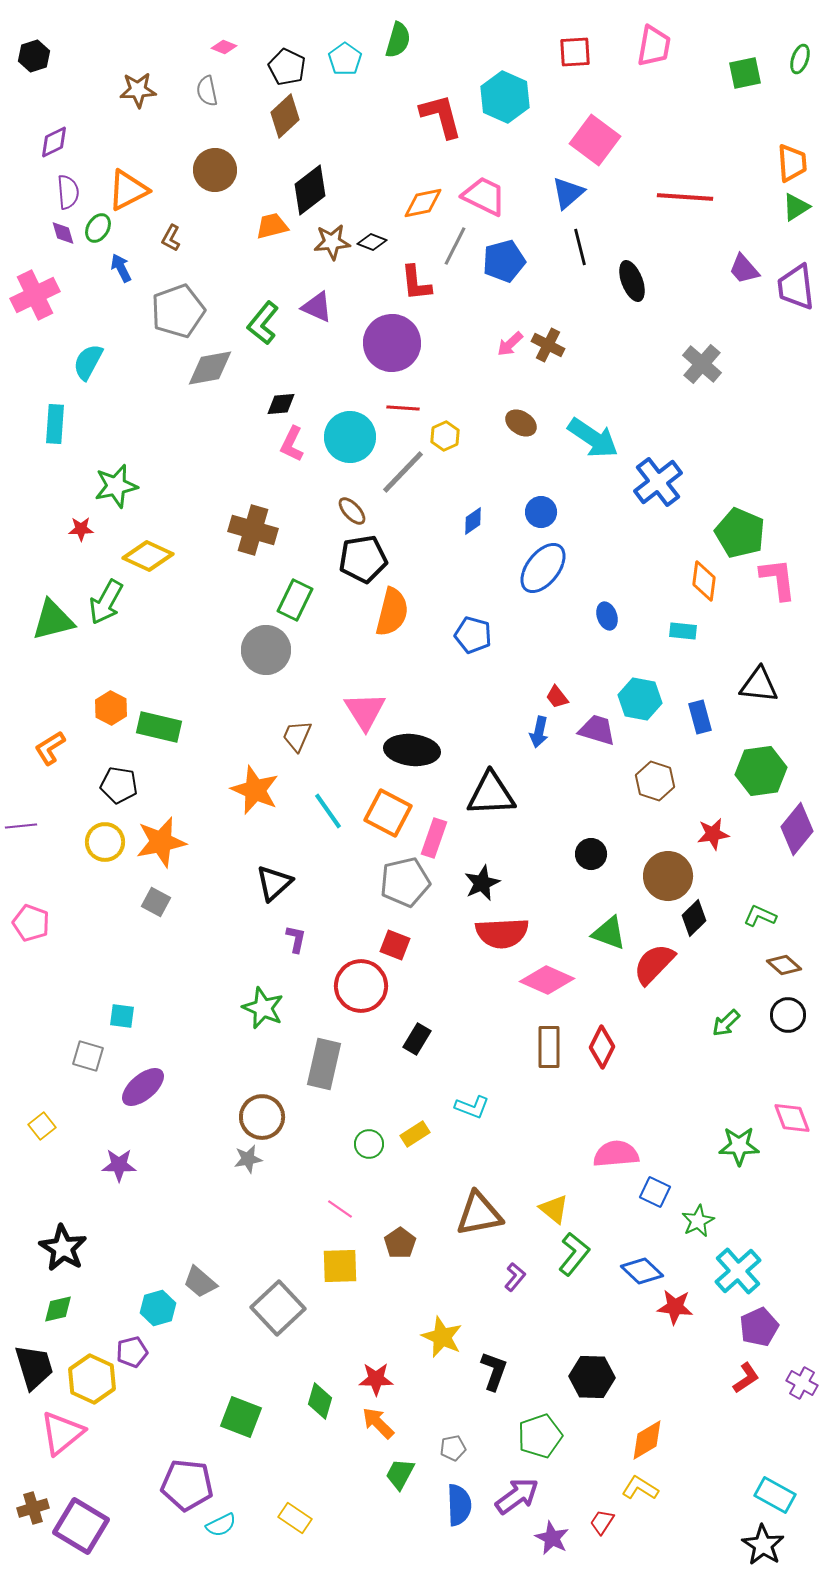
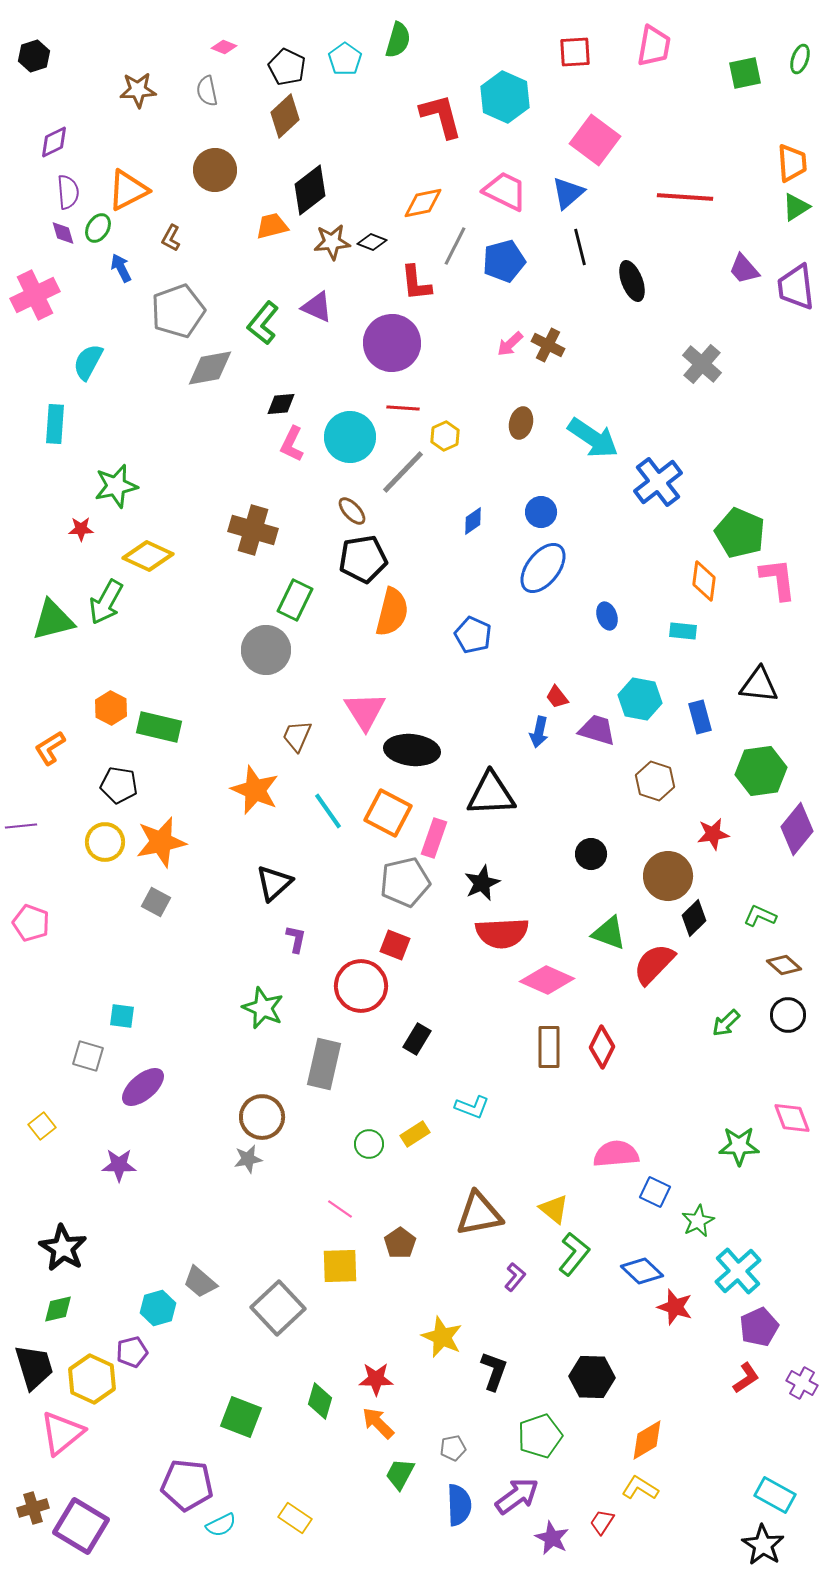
pink trapezoid at (484, 196): moved 21 px right, 5 px up
brown ellipse at (521, 423): rotated 72 degrees clockwise
blue pentagon at (473, 635): rotated 9 degrees clockwise
red star at (675, 1307): rotated 12 degrees clockwise
